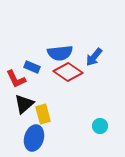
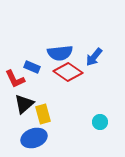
red L-shape: moved 1 px left
cyan circle: moved 4 px up
blue ellipse: rotated 55 degrees clockwise
